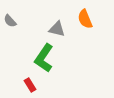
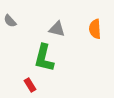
orange semicircle: moved 10 px right, 10 px down; rotated 18 degrees clockwise
green L-shape: rotated 20 degrees counterclockwise
